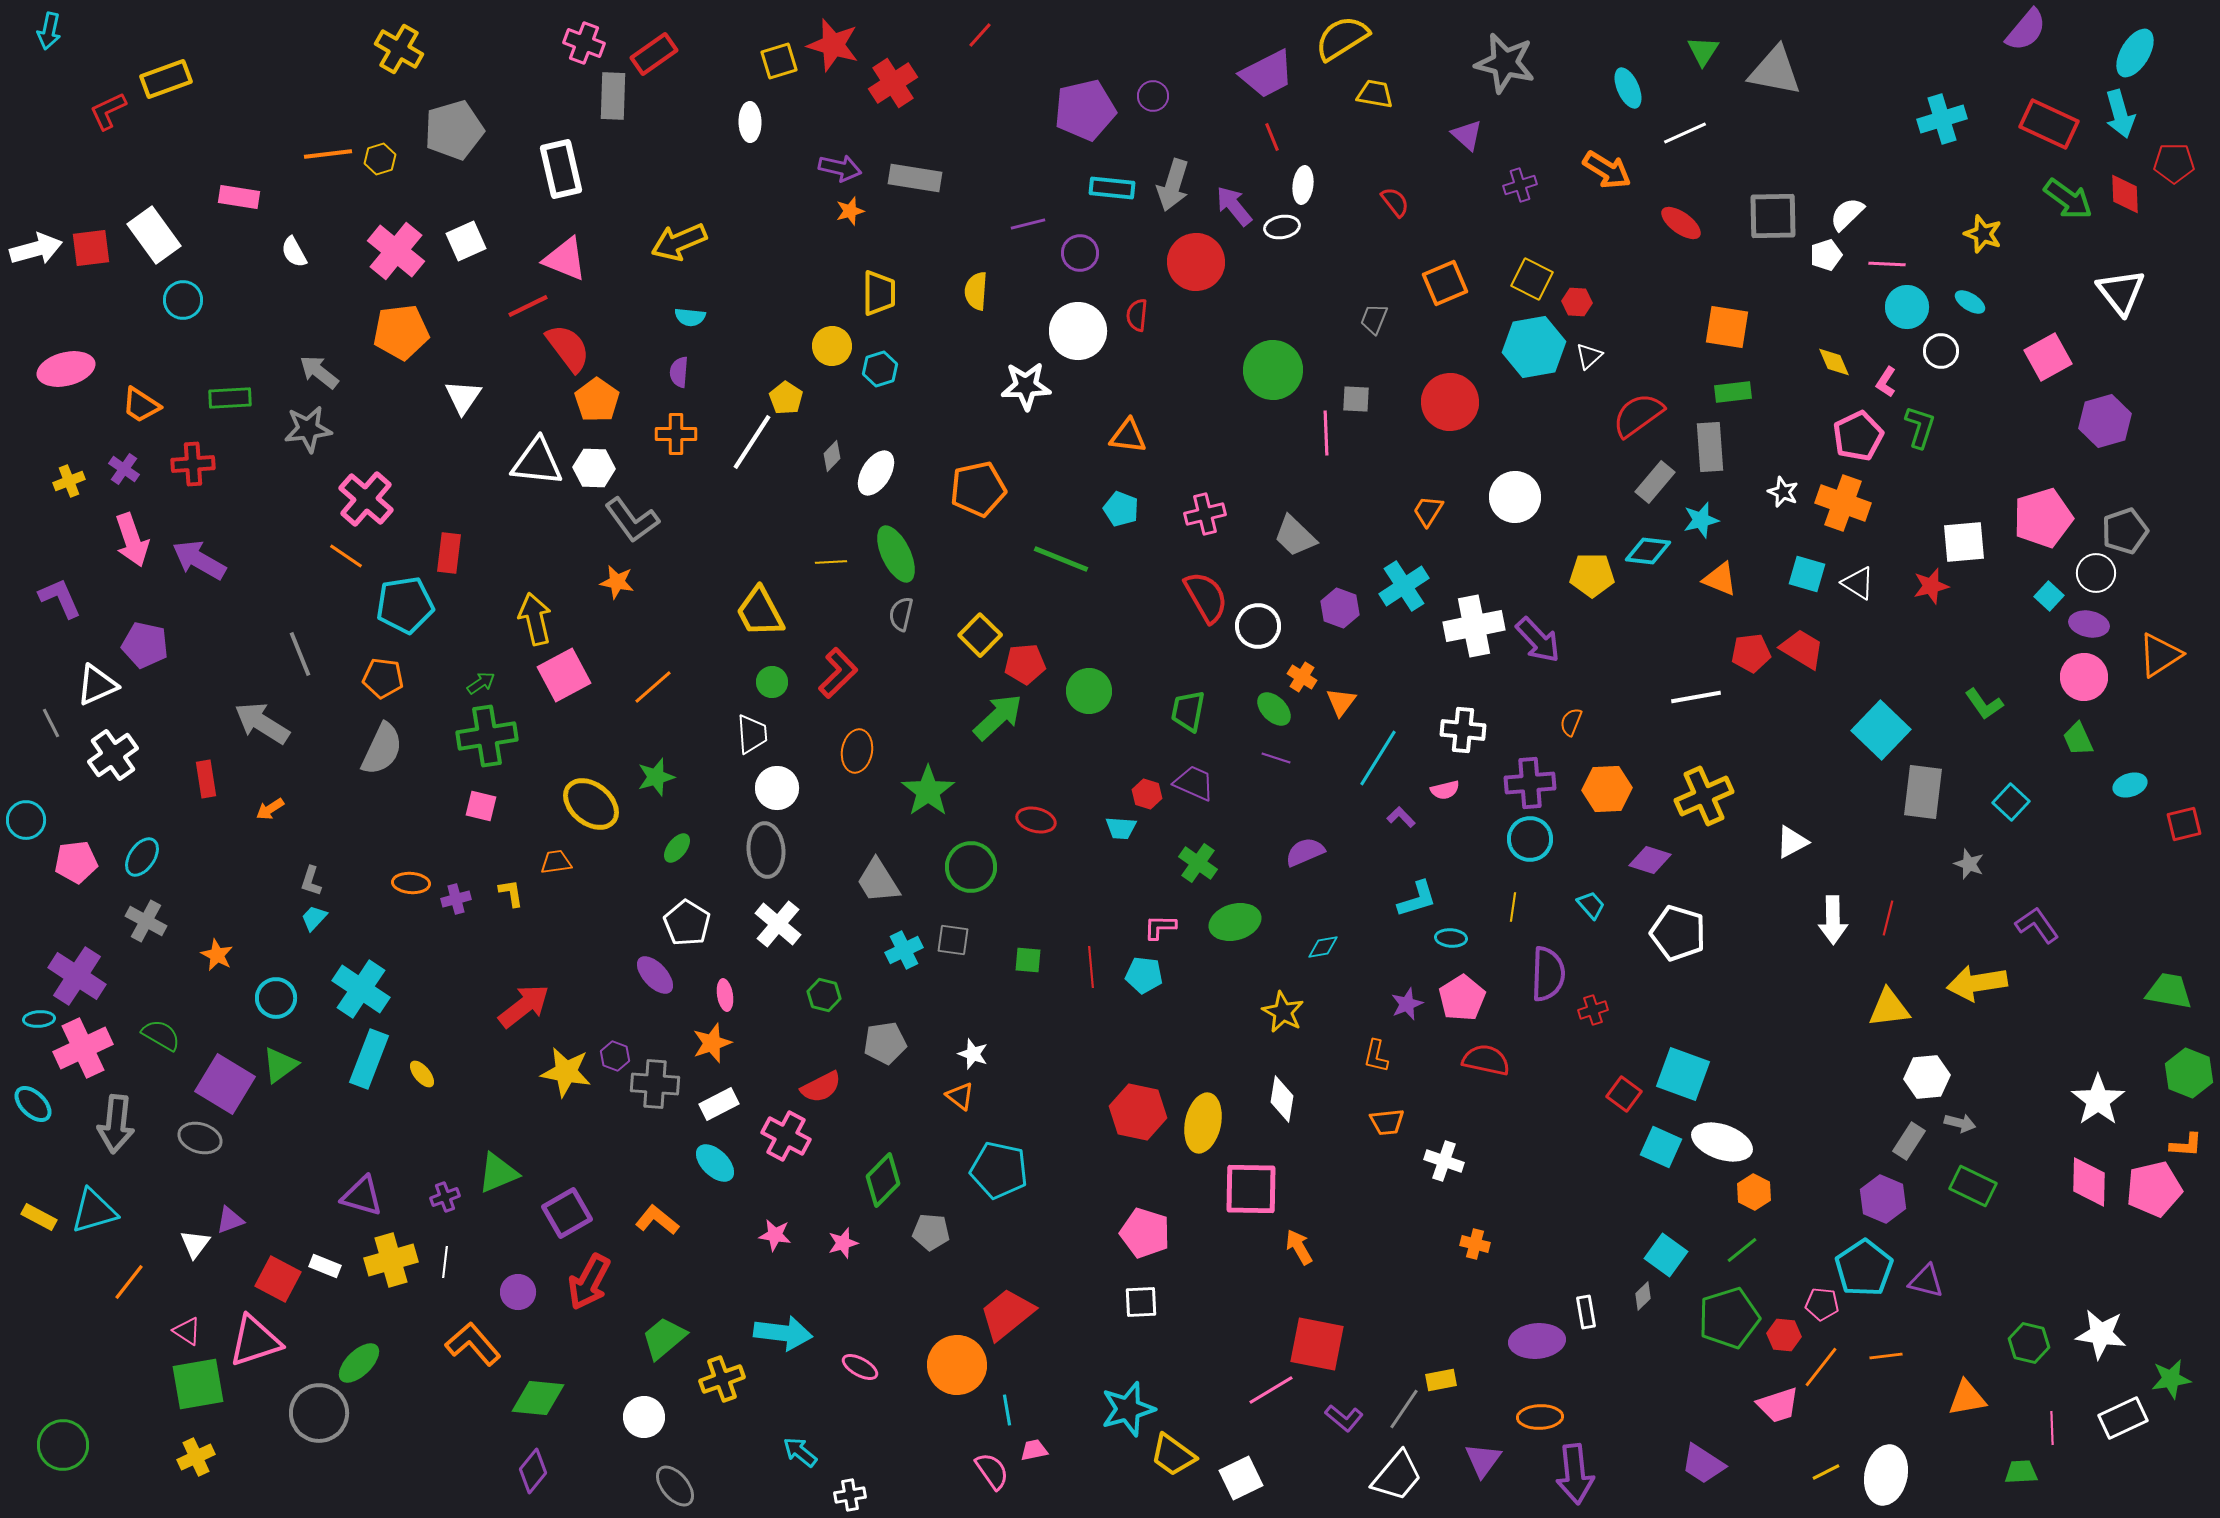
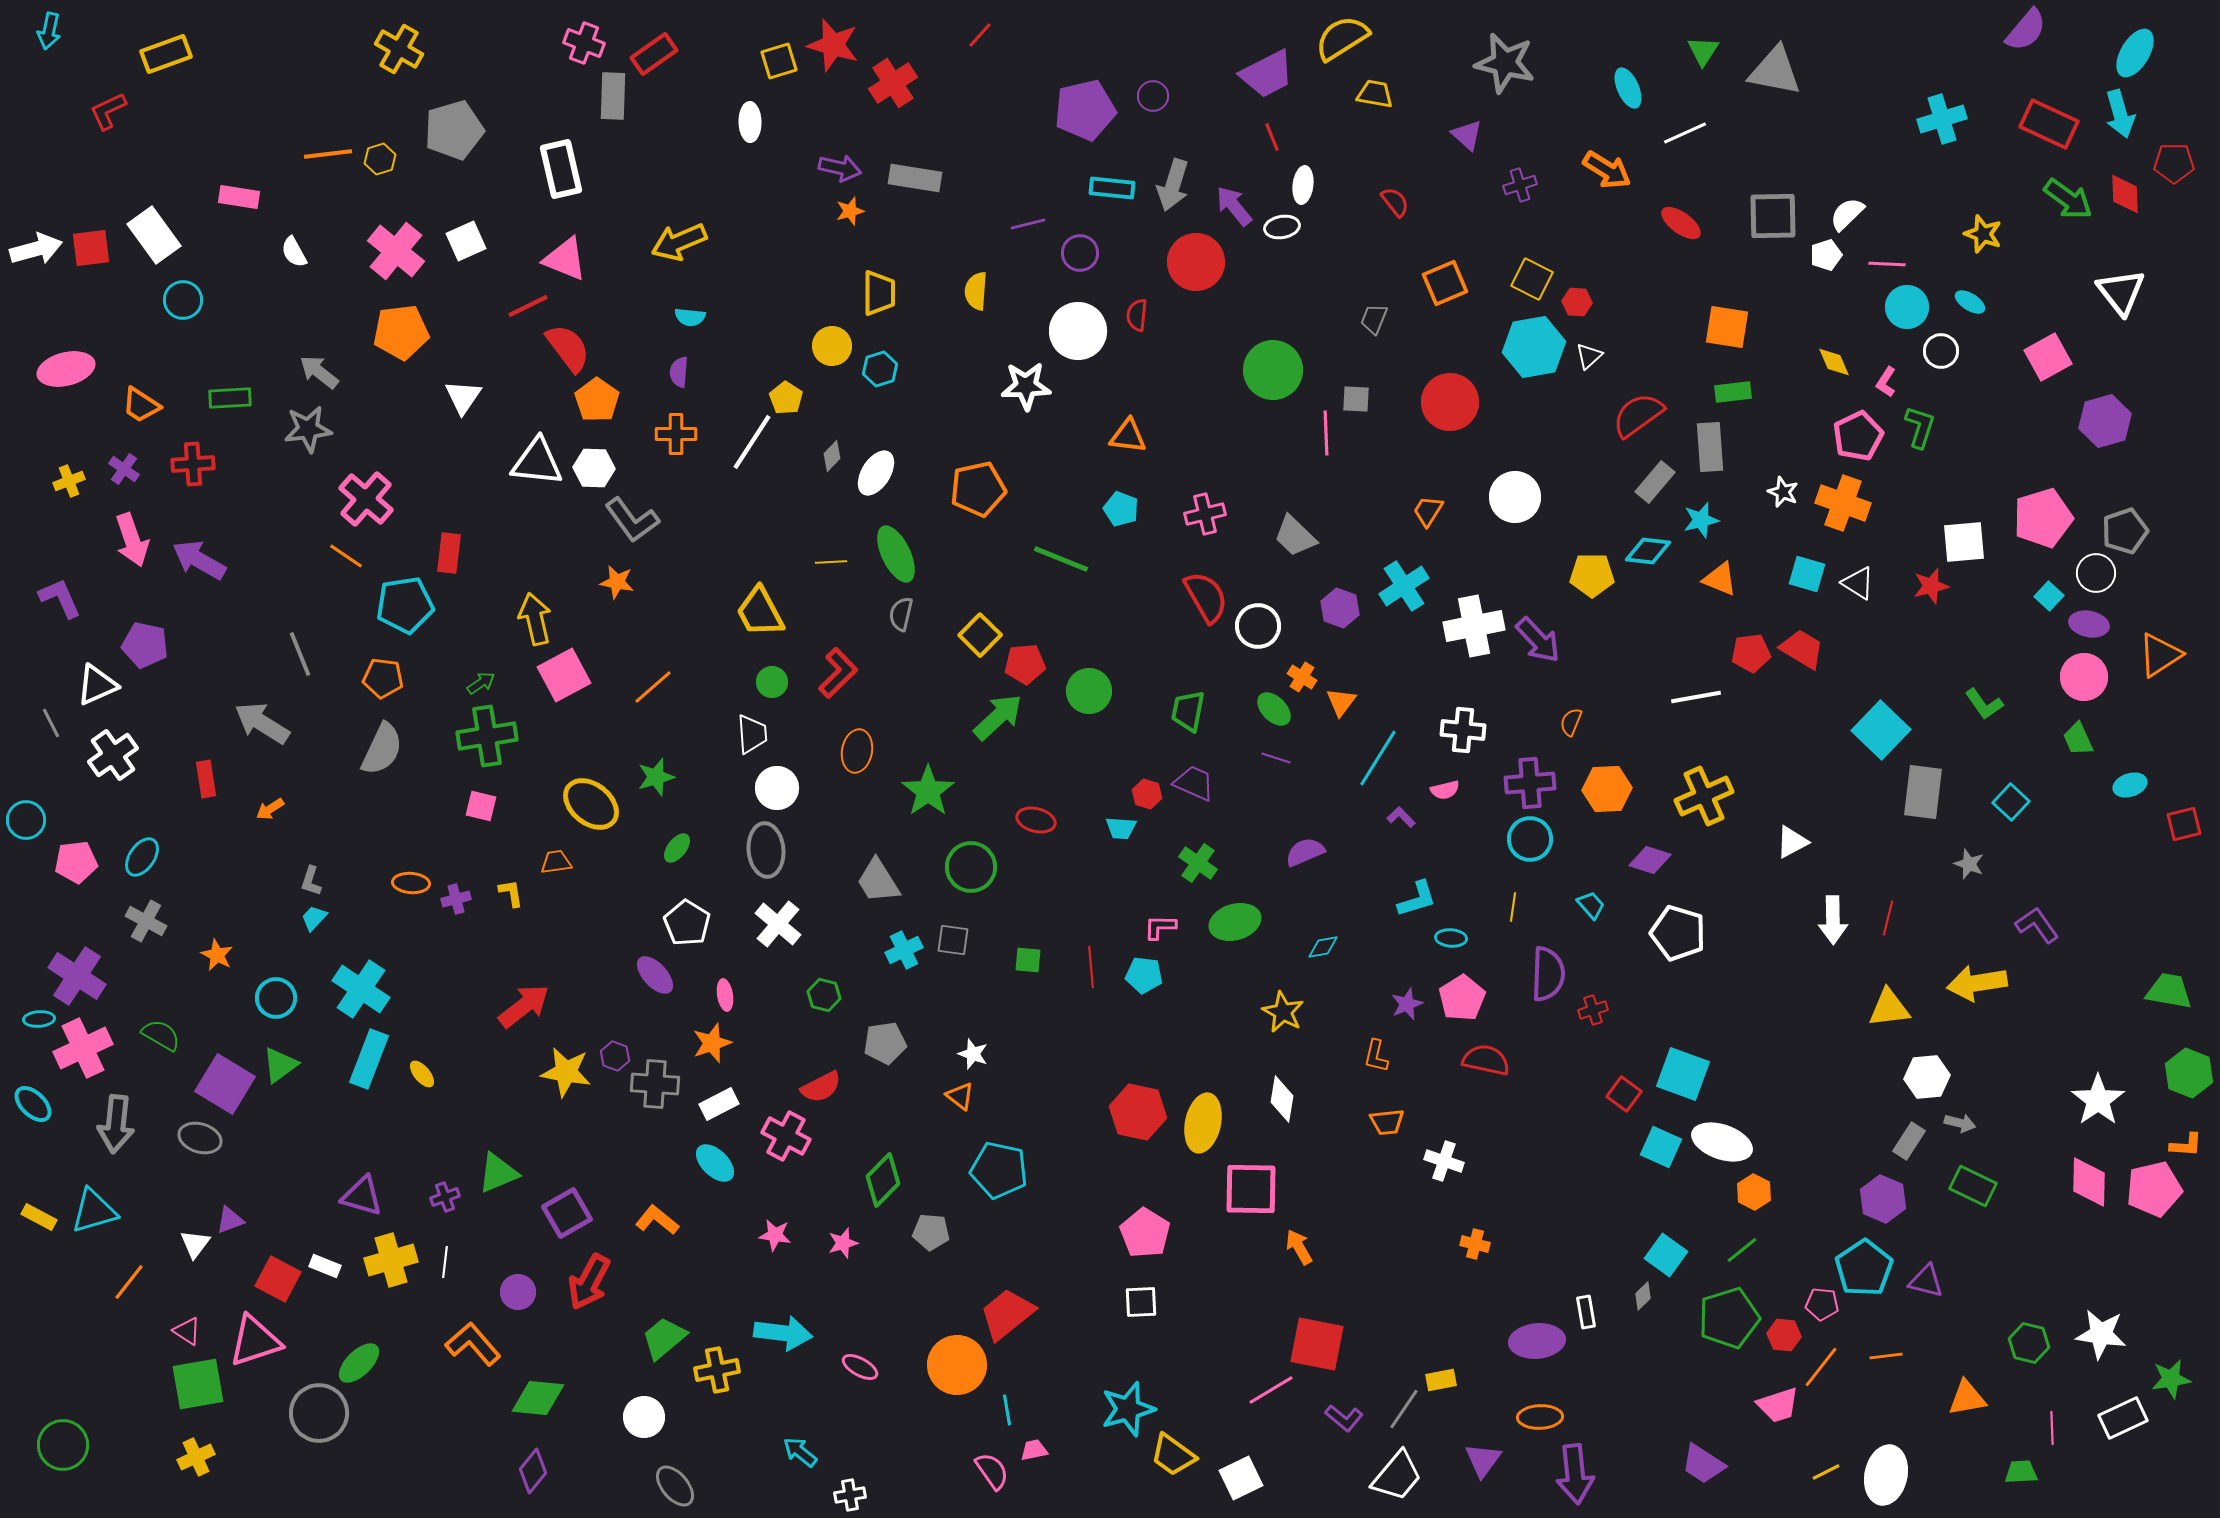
yellow rectangle at (166, 79): moved 25 px up
pink pentagon at (1145, 1233): rotated 15 degrees clockwise
yellow cross at (722, 1379): moved 5 px left, 9 px up; rotated 9 degrees clockwise
